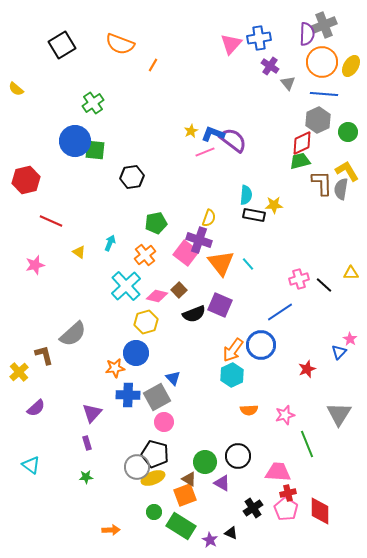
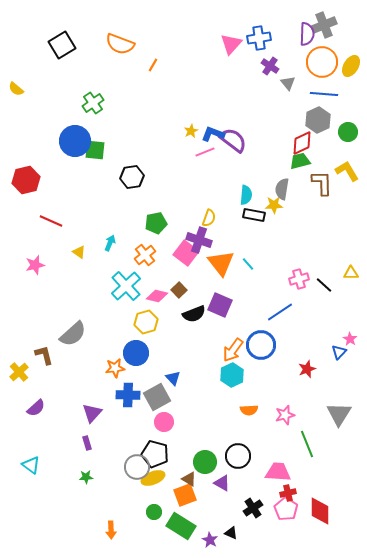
gray semicircle at (341, 189): moved 59 px left
orange arrow at (111, 530): rotated 90 degrees clockwise
